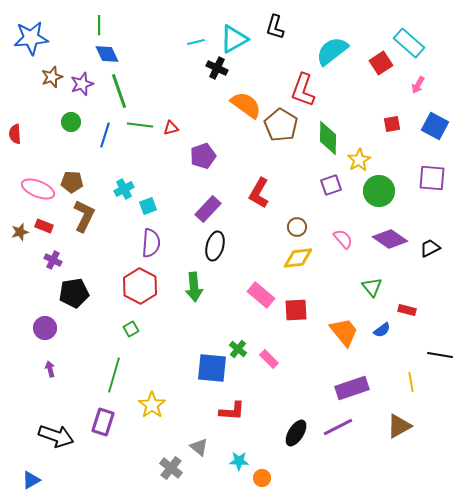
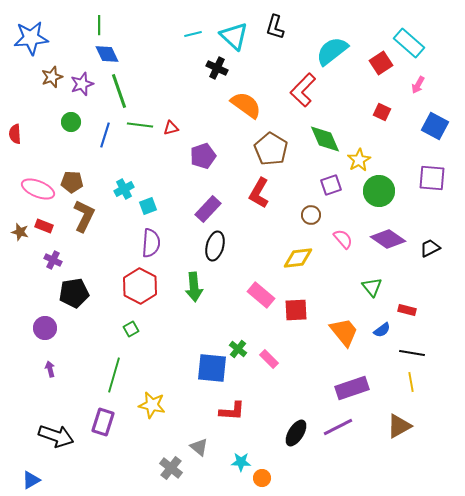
cyan triangle at (234, 39): moved 3 px up; rotated 48 degrees counterclockwise
cyan line at (196, 42): moved 3 px left, 8 px up
red L-shape at (303, 90): rotated 24 degrees clockwise
red square at (392, 124): moved 10 px left, 12 px up; rotated 36 degrees clockwise
brown pentagon at (281, 125): moved 10 px left, 24 px down
green diamond at (328, 138): moved 3 px left, 1 px down; rotated 24 degrees counterclockwise
brown circle at (297, 227): moved 14 px right, 12 px up
brown star at (20, 232): rotated 30 degrees clockwise
purple diamond at (390, 239): moved 2 px left
black line at (440, 355): moved 28 px left, 2 px up
yellow star at (152, 405): rotated 24 degrees counterclockwise
cyan star at (239, 461): moved 2 px right, 1 px down
